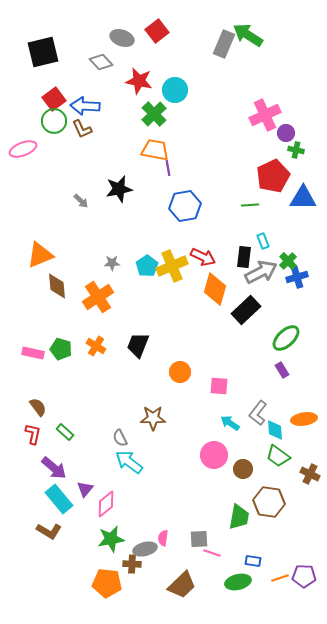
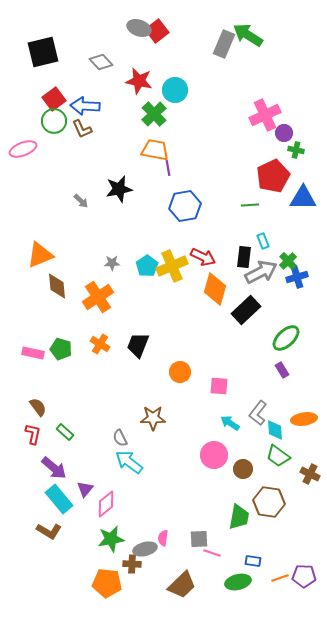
gray ellipse at (122, 38): moved 17 px right, 10 px up
purple circle at (286, 133): moved 2 px left
orange cross at (96, 346): moved 4 px right, 2 px up
